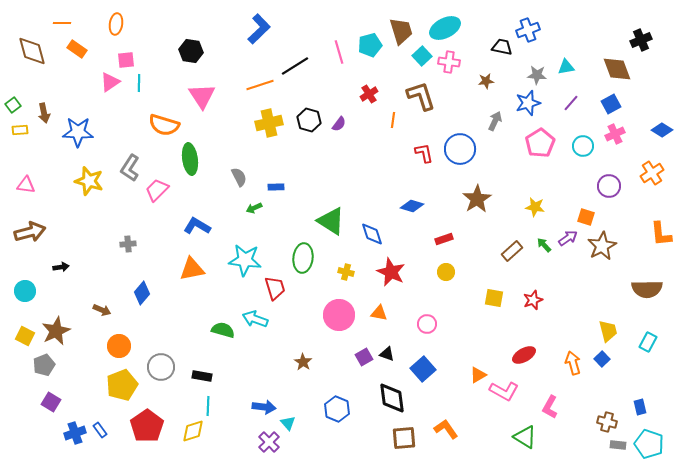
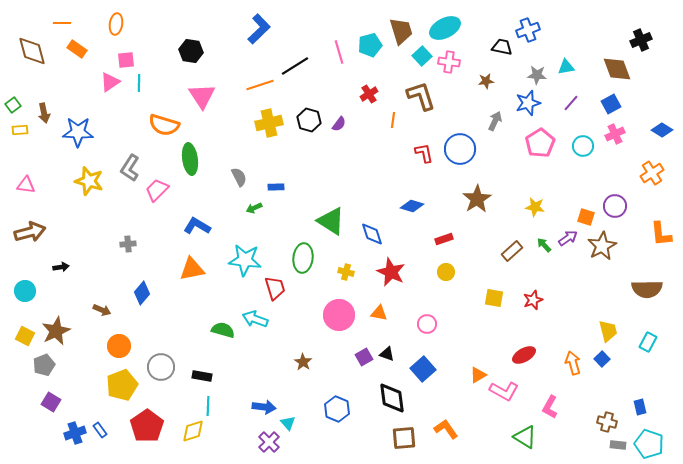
purple circle at (609, 186): moved 6 px right, 20 px down
